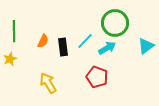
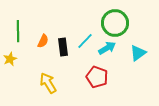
green line: moved 4 px right
cyan triangle: moved 8 px left, 7 px down
